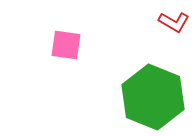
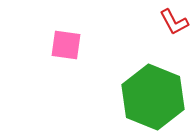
red L-shape: rotated 32 degrees clockwise
